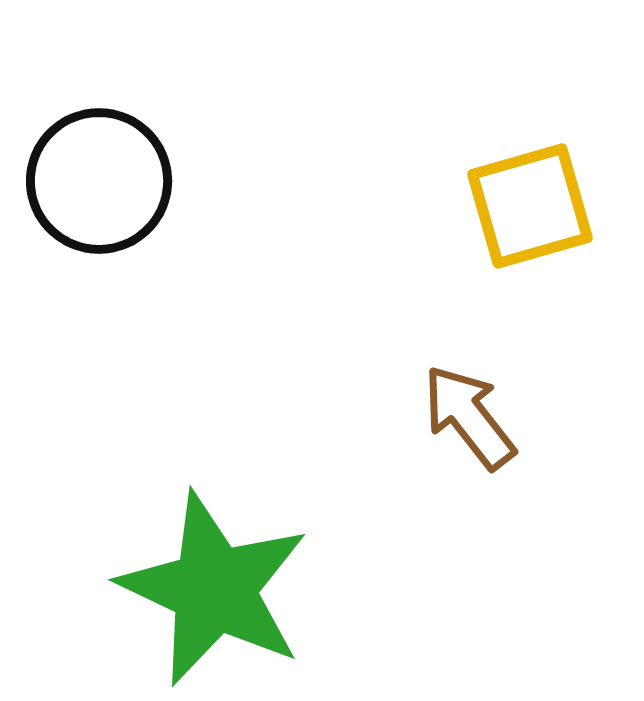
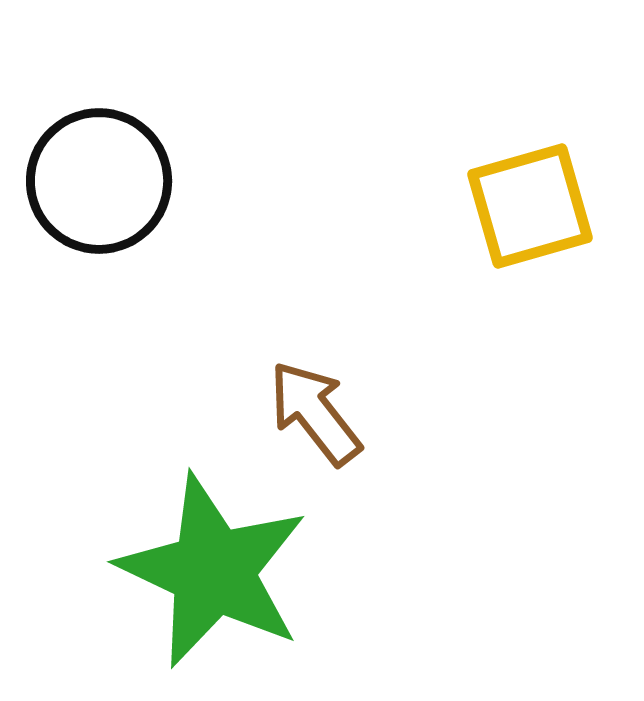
brown arrow: moved 154 px left, 4 px up
green star: moved 1 px left, 18 px up
